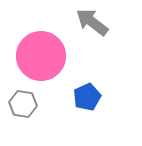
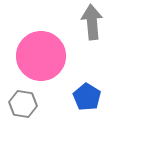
gray arrow: rotated 48 degrees clockwise
blue pentagon: rotated 16 degrees counterclockwise
